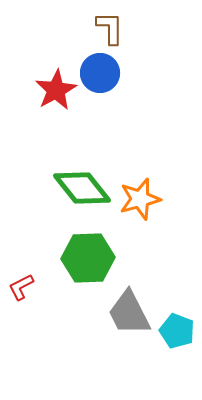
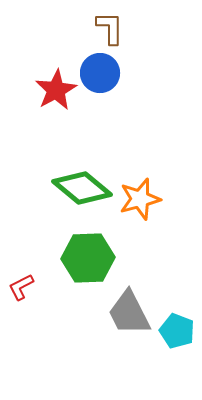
green diamond: rotated 12 degrees counterclockwise
